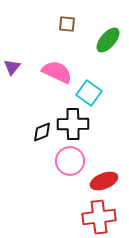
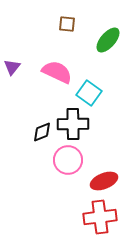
pink circle: moved 2 px left, 1 px up
red cross: moved 1 px right
